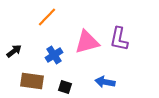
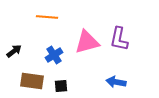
orange line: rotated 50 degrees clockwise
blue arrow: moved 11 px right
black square: moved 4 px left, 1 px up; rotated 24 degrees counterclockwise
